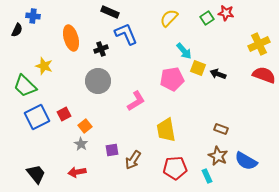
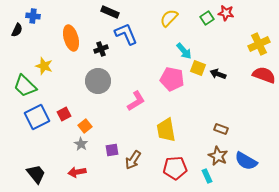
pink pentagon: rotated 20 degrees clockwise
